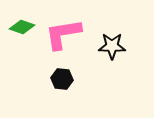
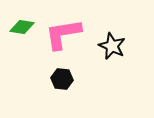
green diamond: rotated 10 degrees counterclockwise
black star: rotated 24 degrees clockwise
